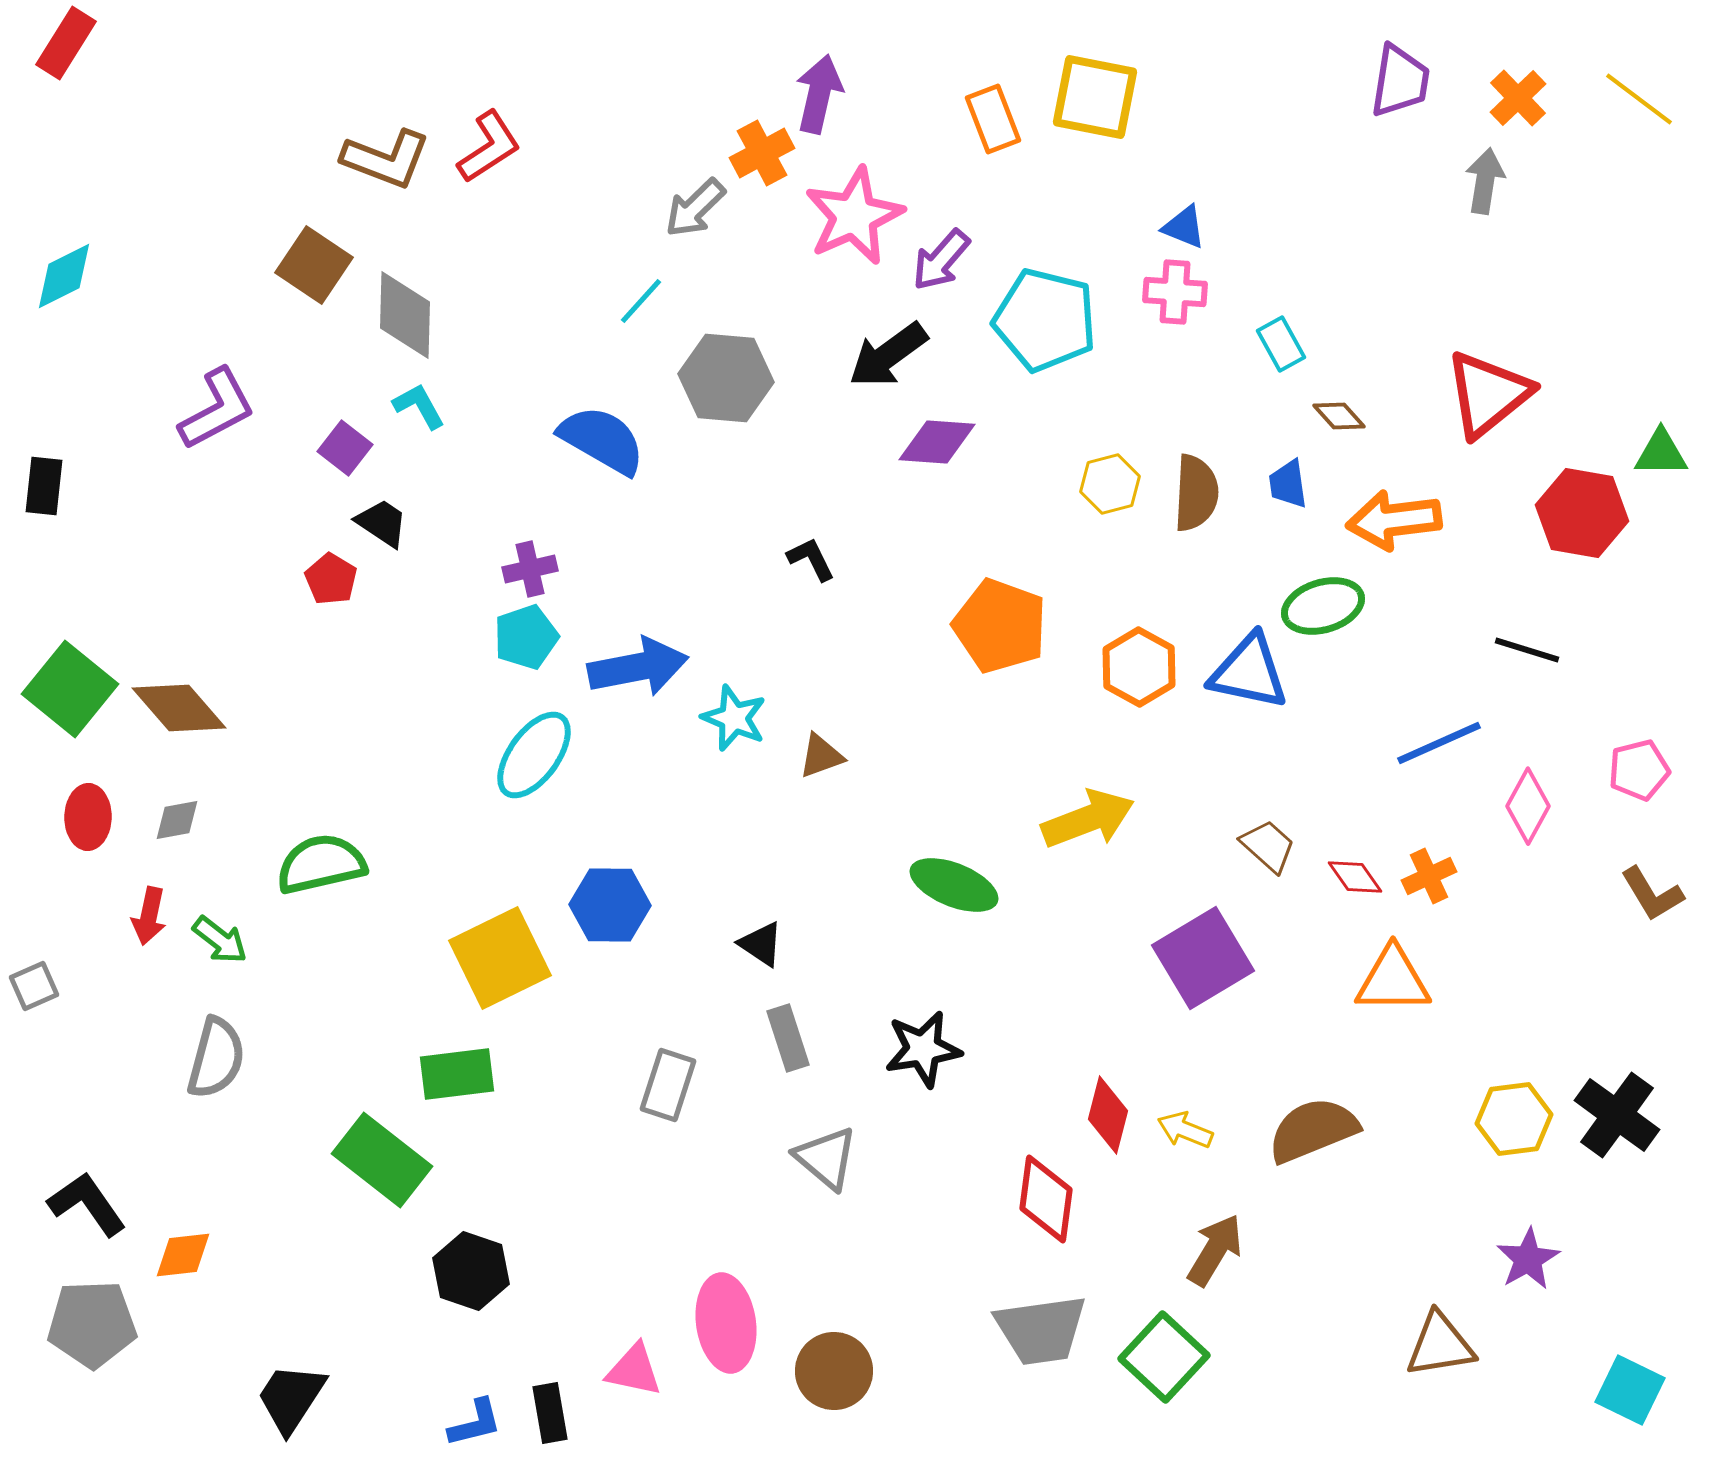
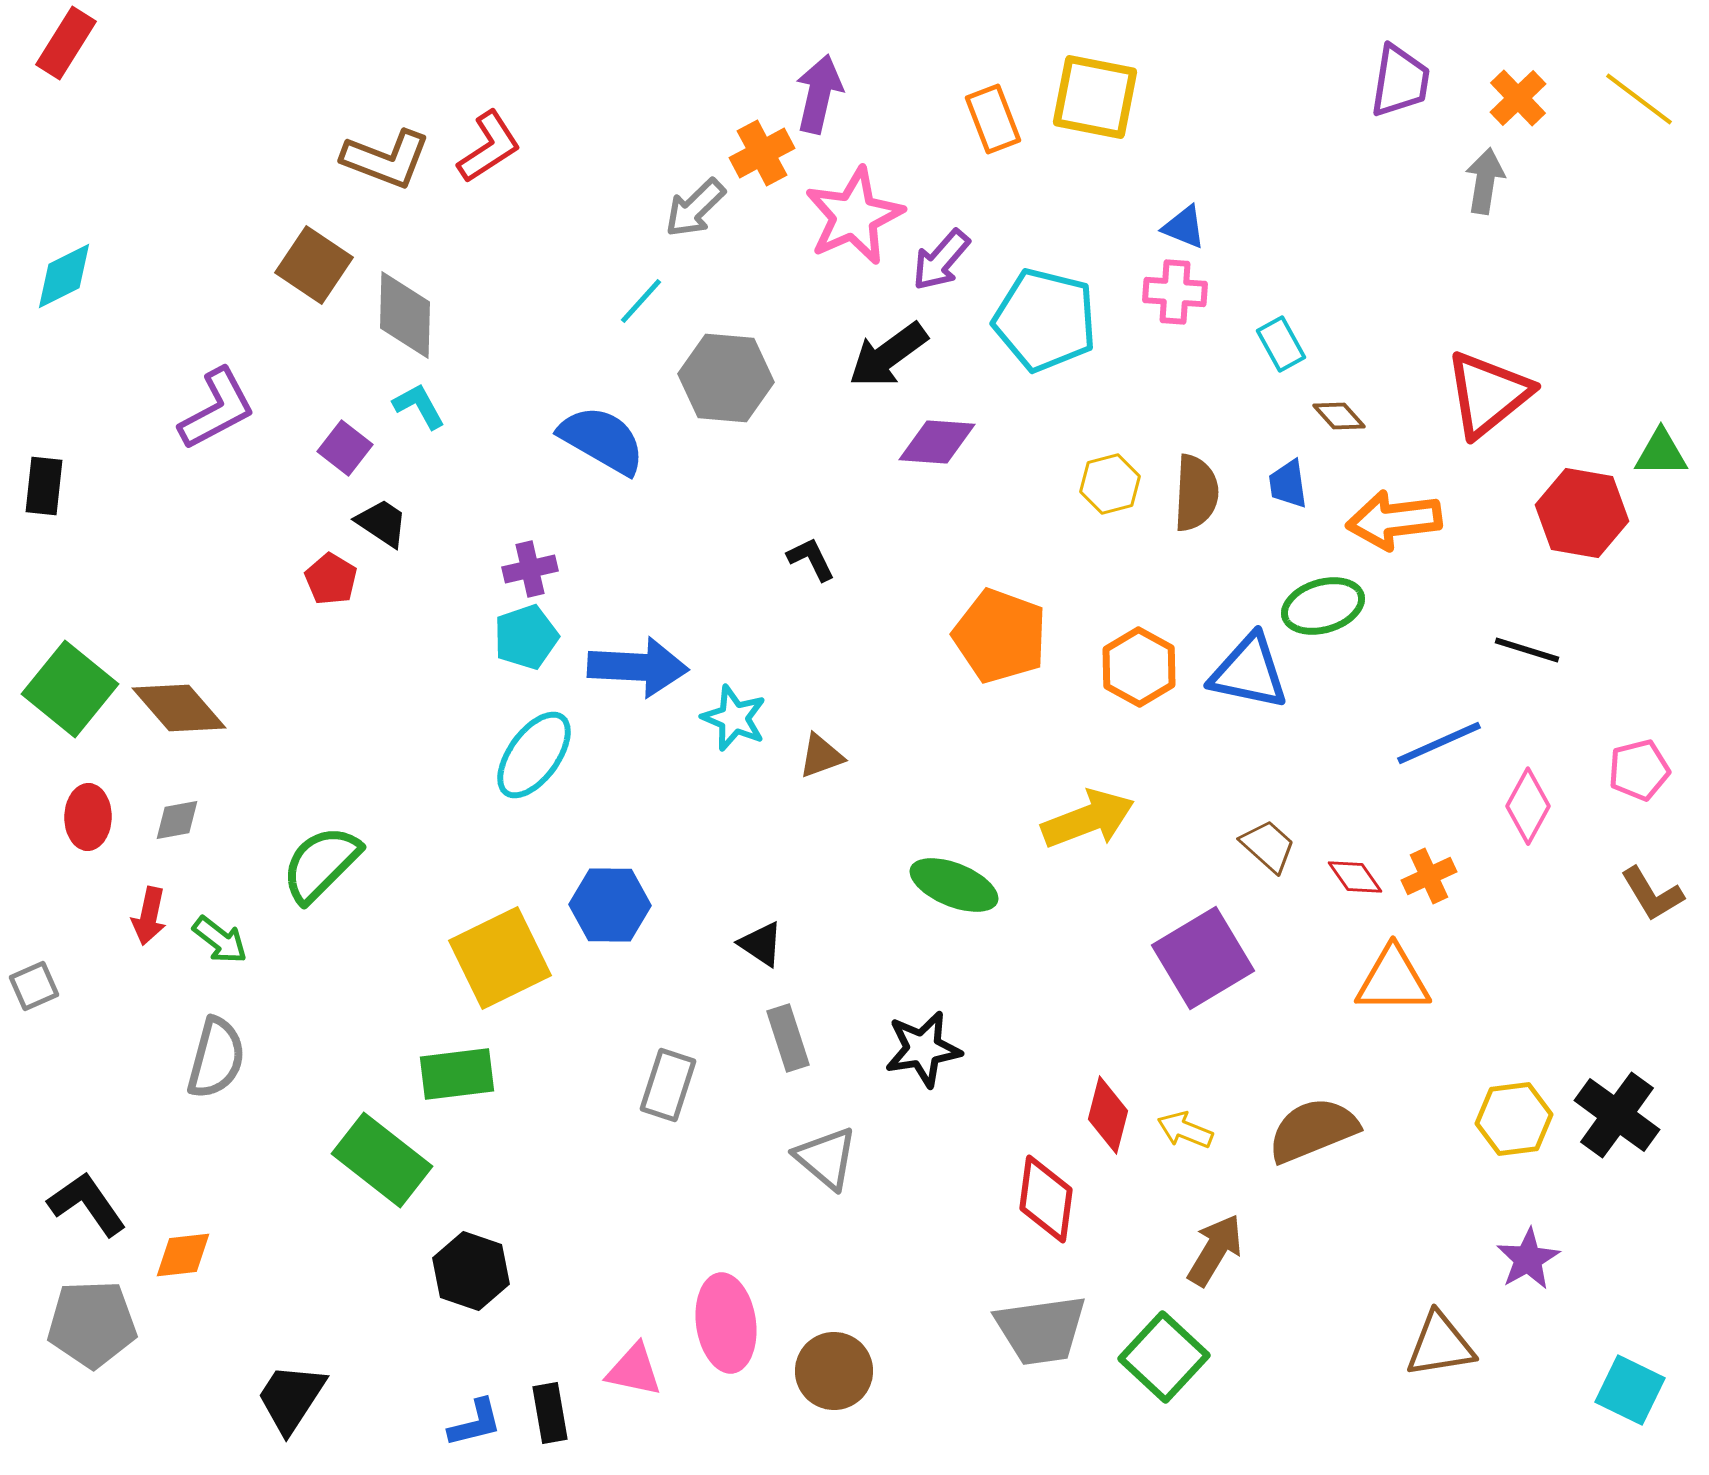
orange pentagon at (1000, 626): moved 10 px down
blue arrow at (638, 667): rotated 14 degrees clockwise
green semicircle at (321, 864): rotated 32 degrees counterclockwise
